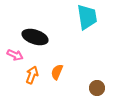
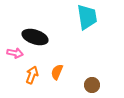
pink arrow: moved 2 px up; rotated 14 degrees counterclockwise
brown circle: moved 5 px left, 3 px up
